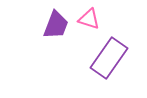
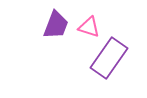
pink triangle: moved 8 px down
